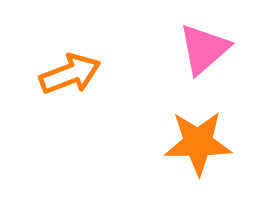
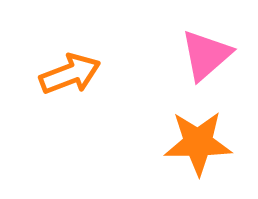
pink triangle: moved 2 px right, 6 px down
